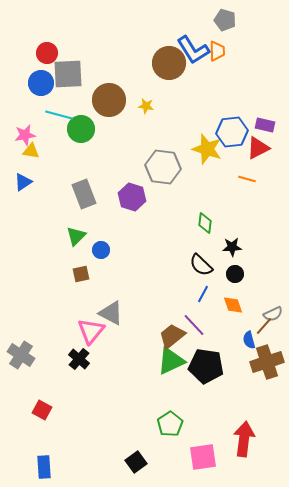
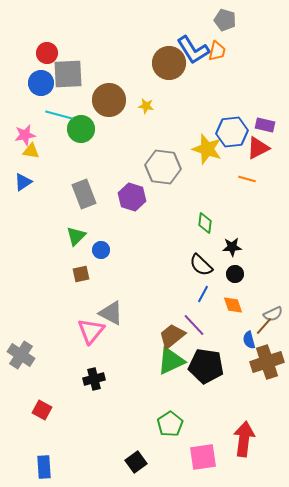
orange trapezoid at (217, 51): rotated 15 degrees clockwise
black cross at (79, 359): moved 15 px right, 20 px down; rotated 35 degrees clockwise
